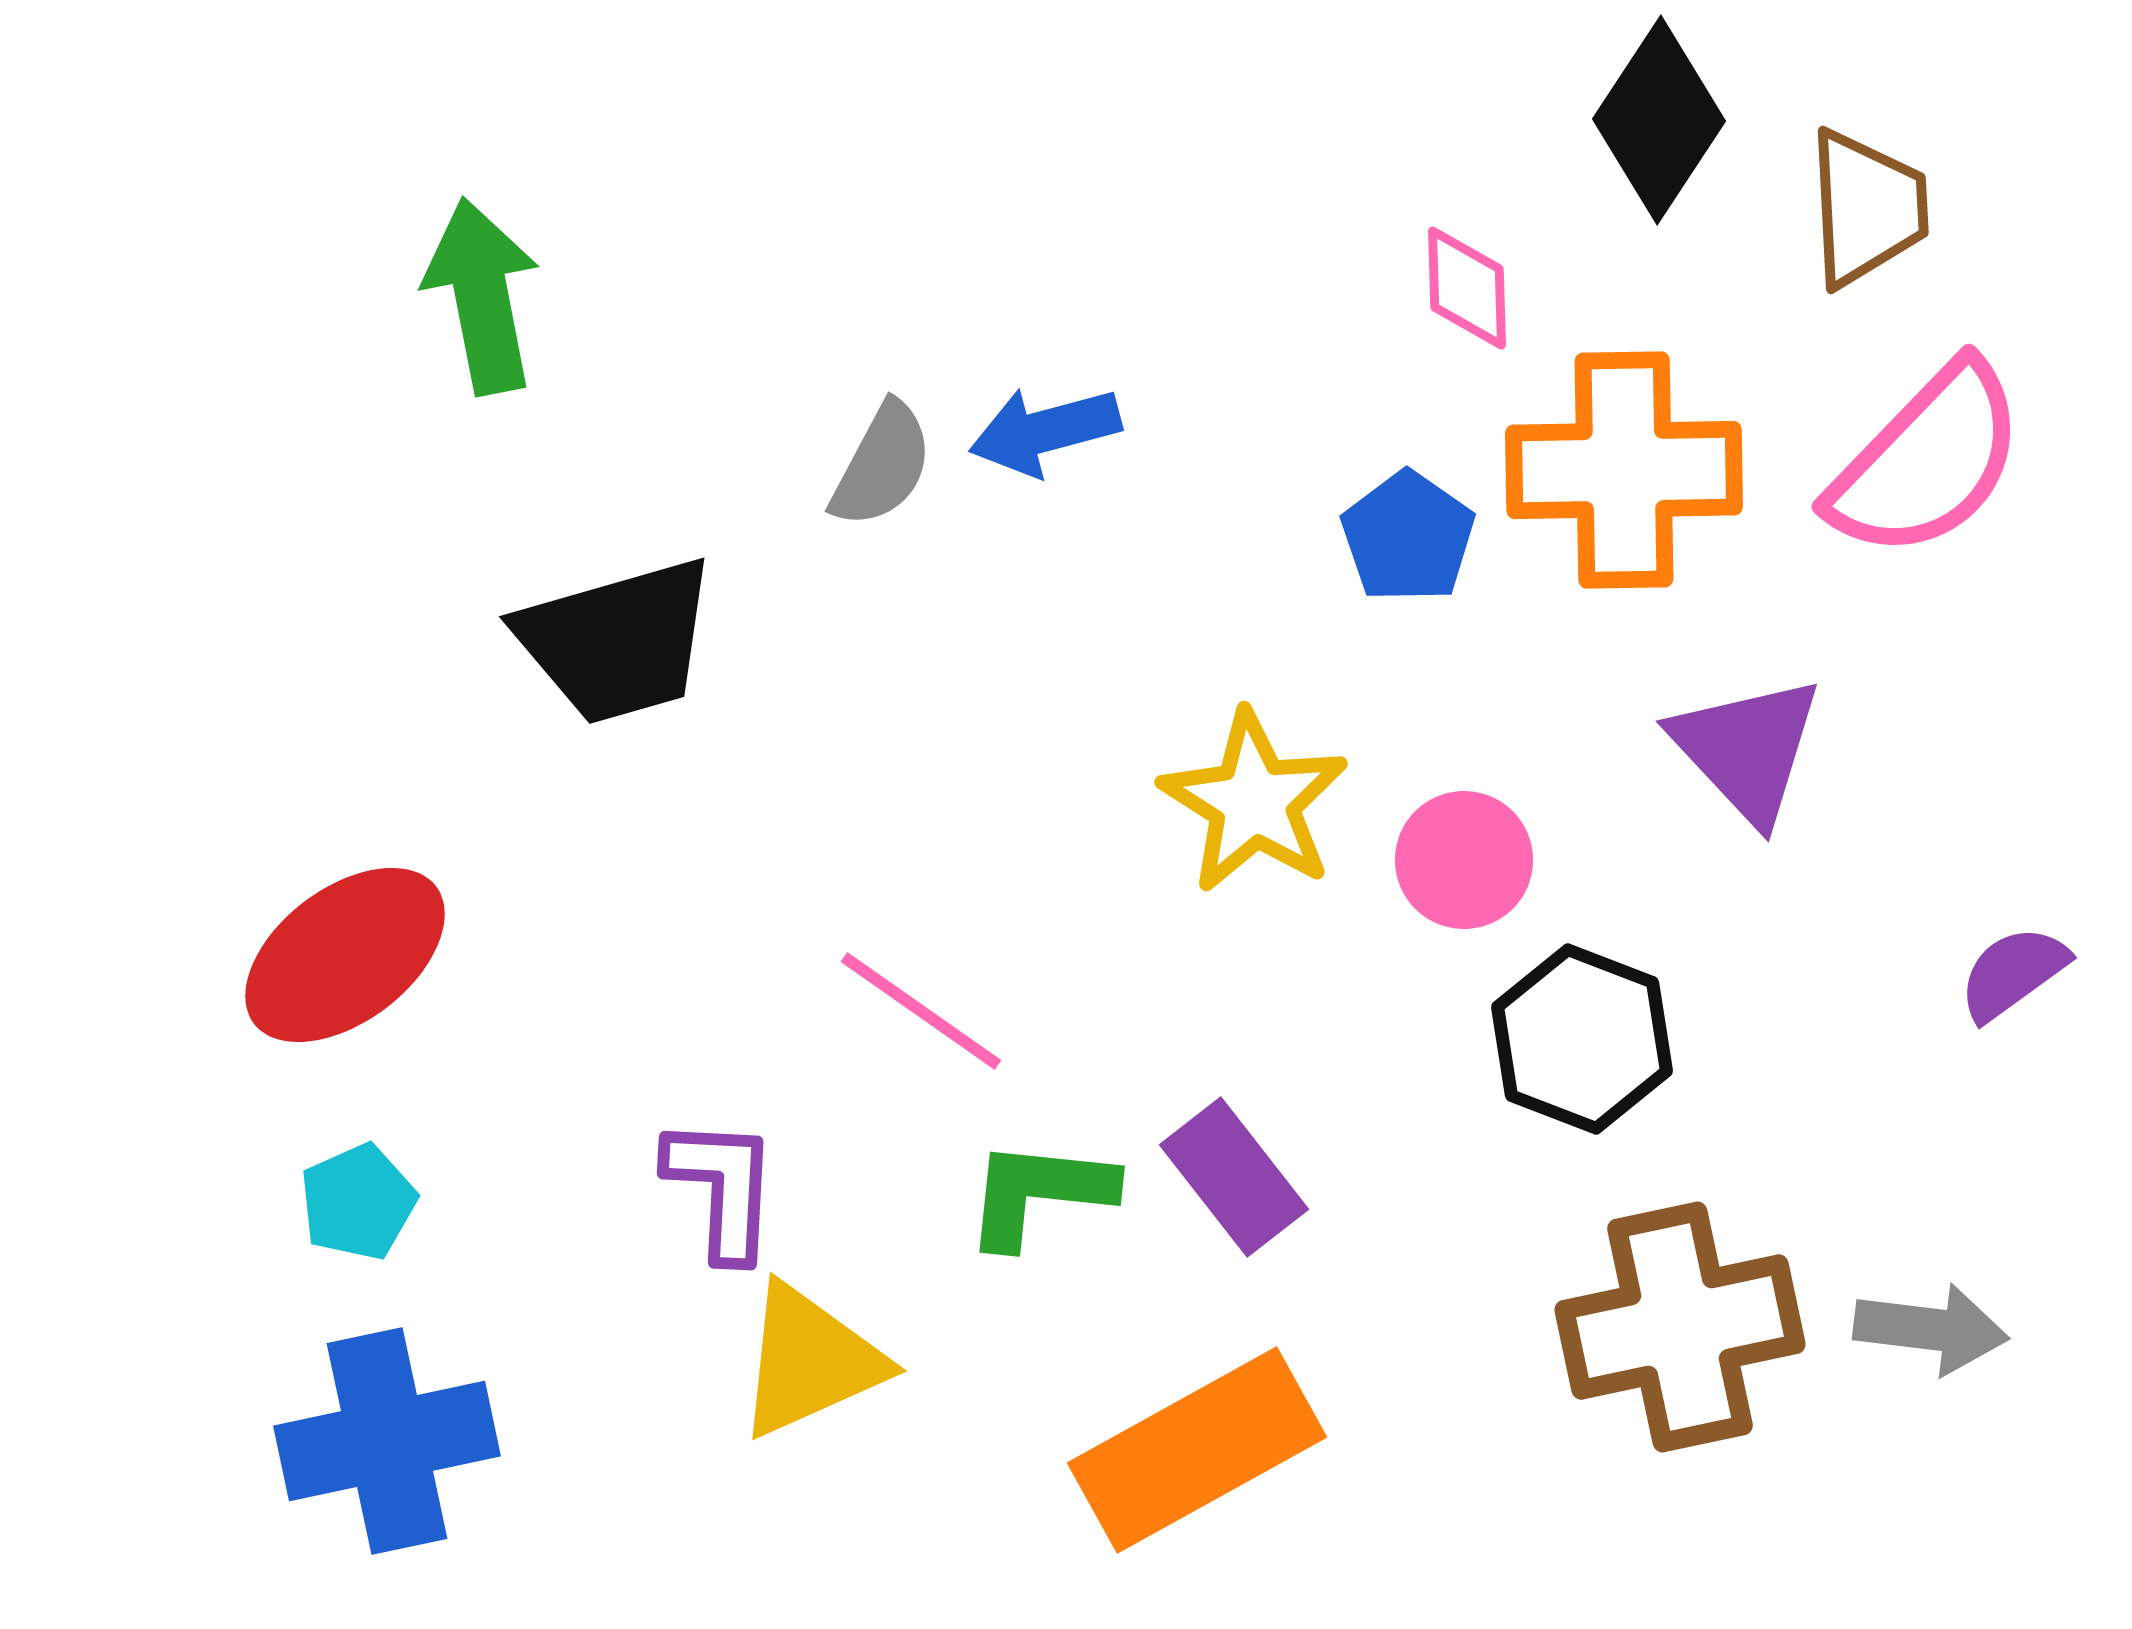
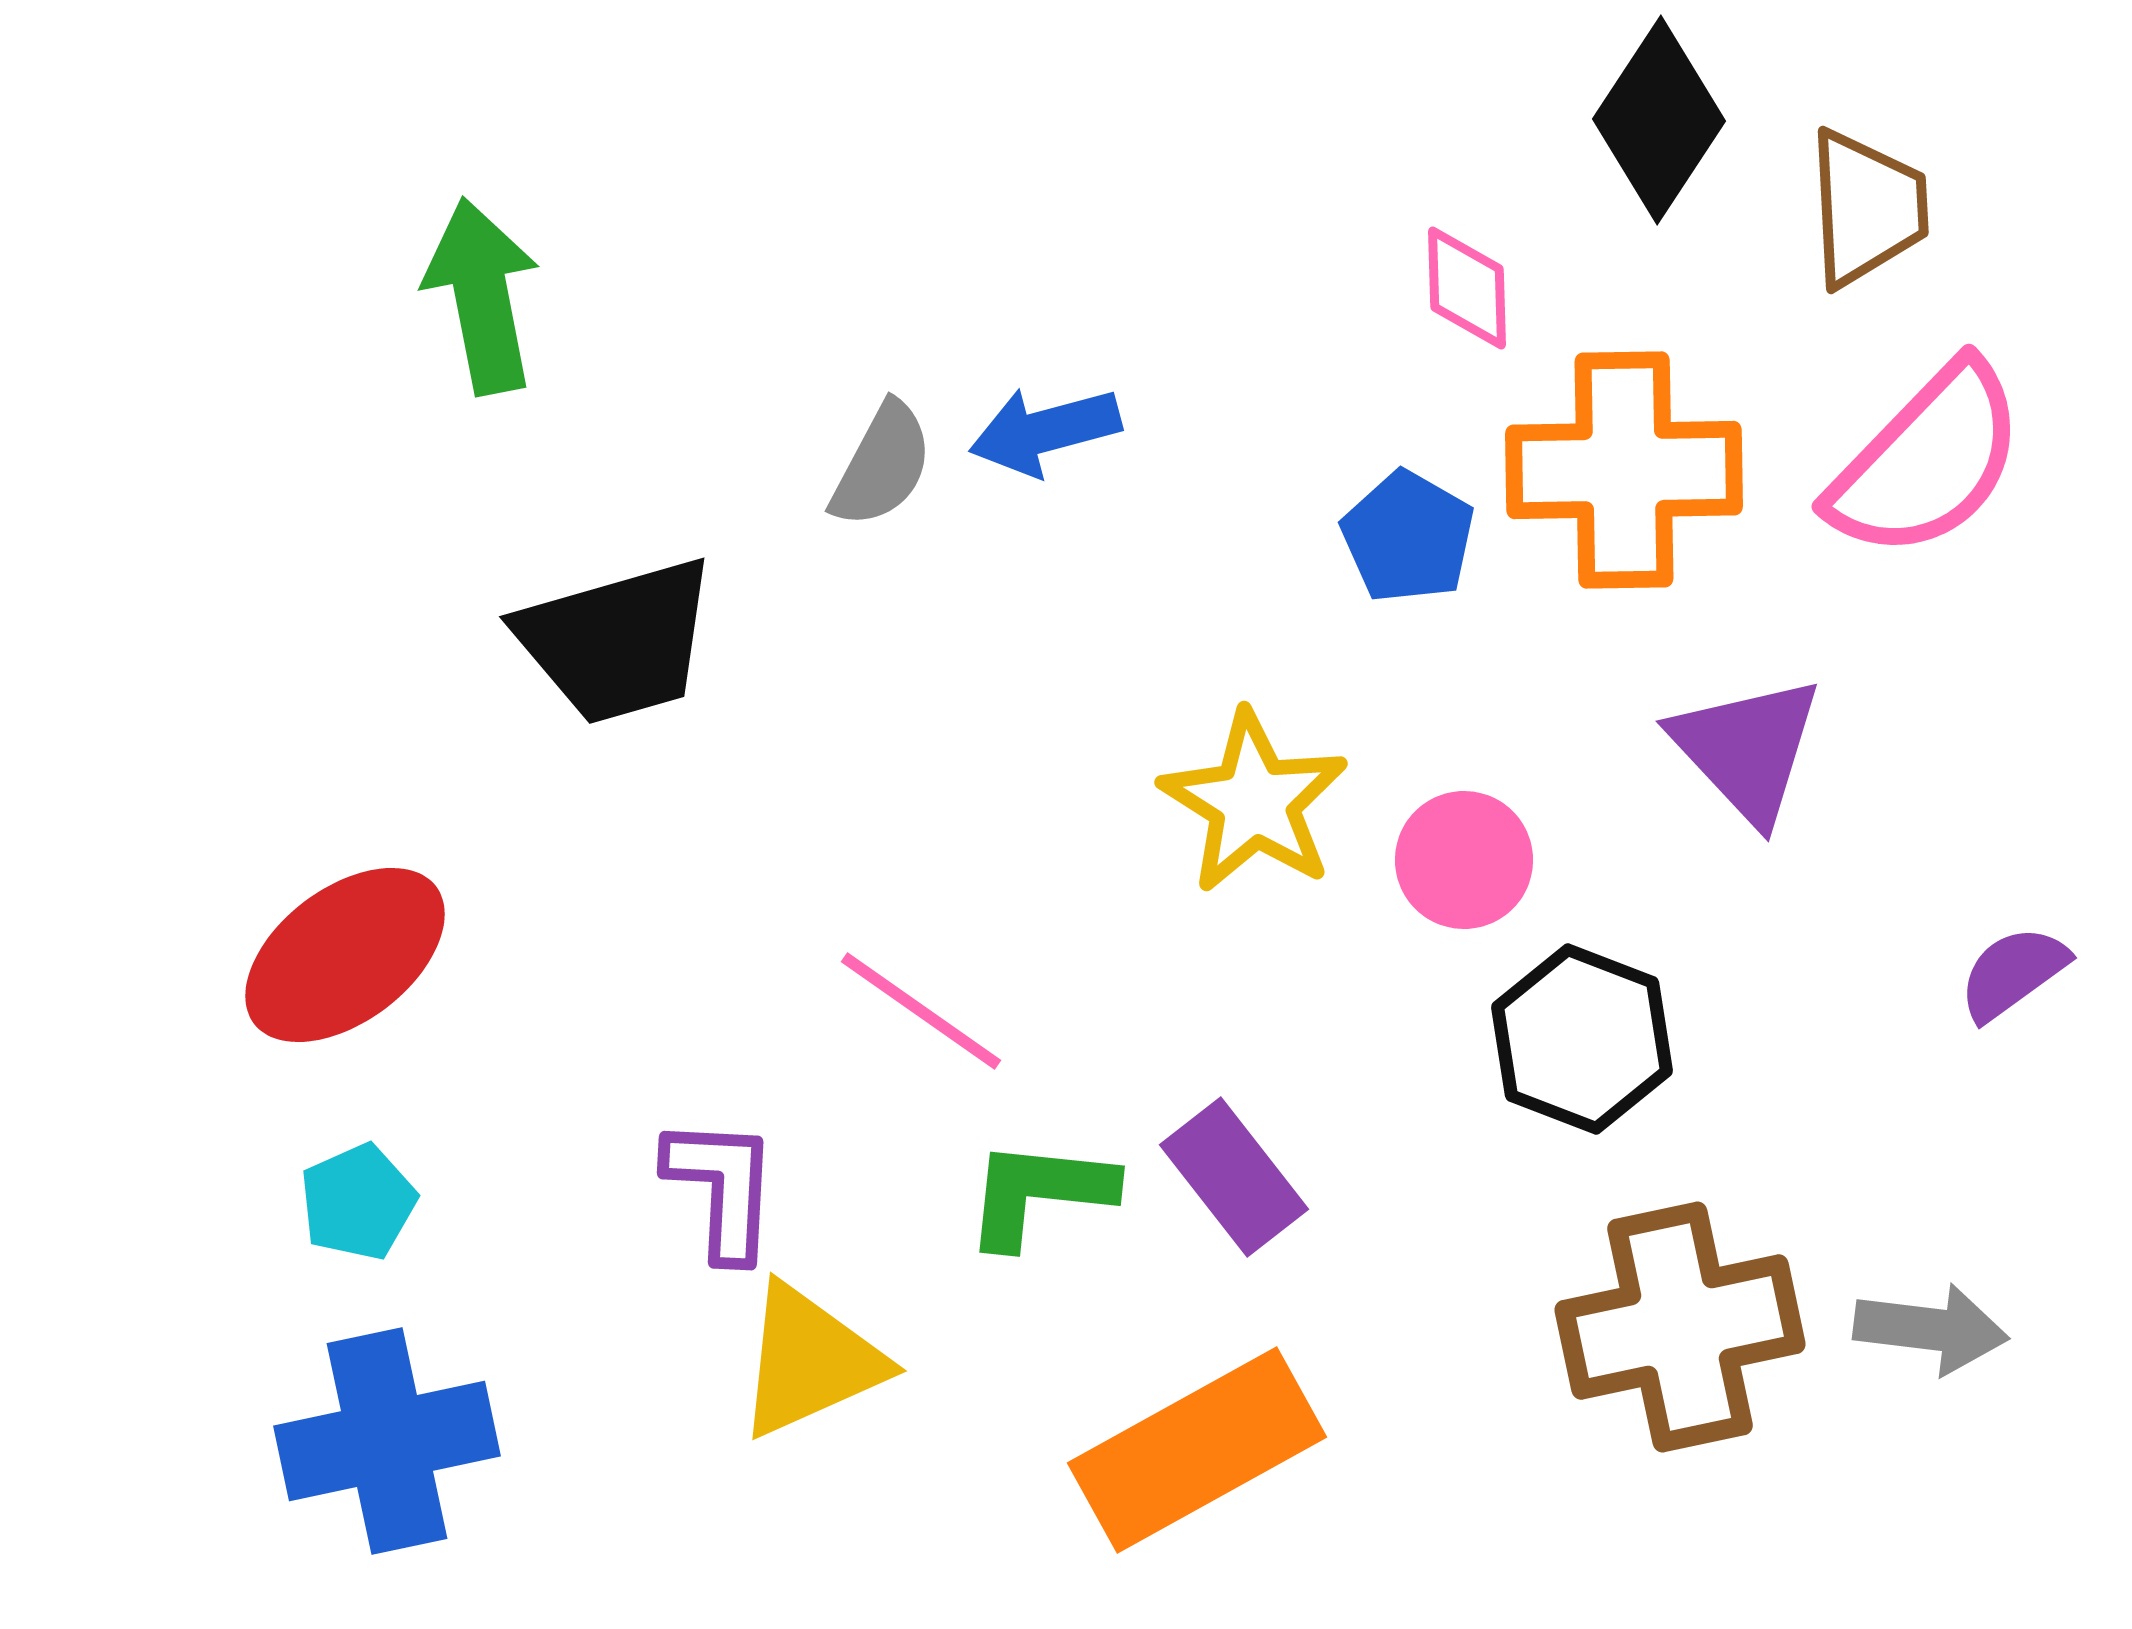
blue pentagon: rotated 5 degrees counterclockwise
